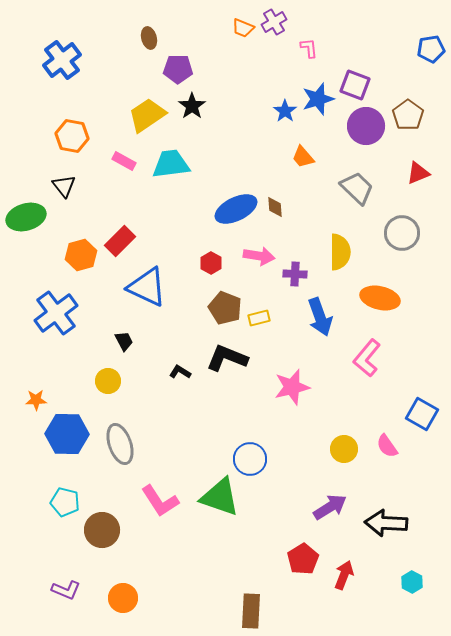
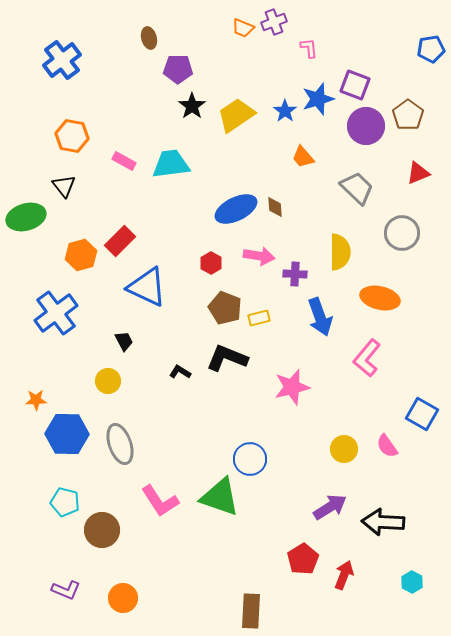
purple cross at (274, 22): rotated 10 degrees clockwise
yellow trapezoid at (147, 115): moved 89 px right
black arrow at (386, 523): moved 3 px left, 1 px up
